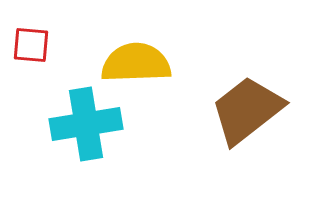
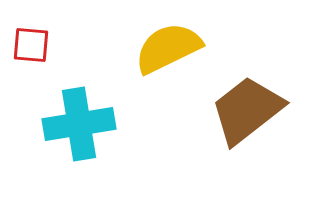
yellow semicircle: moved 32 px right, 15 px up; rotated 24 degrees counterclockwise
cyan cross: moved 7 px left
